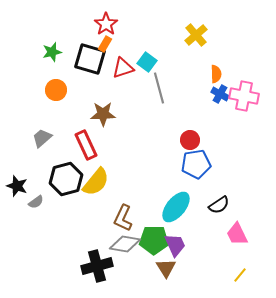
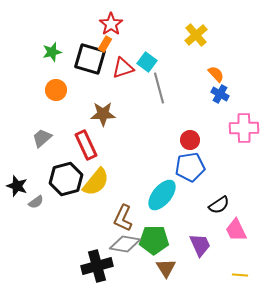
red star: moved 5 px right
orange semicircle: rotated 42 degrees counterclockwise
pink cross: moved 32 px down; rotated 12 degrees counterclockwise
blue pentagon: moved 6 px left, 3 px down
cyan ellipse: moved 14 px left, 12 px up
pink trapezoid: moved 1 px left, 4 px up
purple trapezoid: moved 25 px right
yellow line: rotated 56 degrees clockwise
